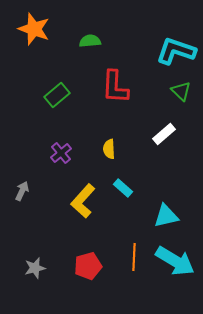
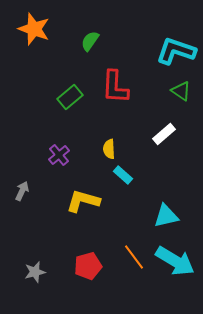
green semicircle: rotated 50 degrees counterclockwise
green triangle: rotated 10 degrees counterclockwise
green rectangle: moved 13 px right, 2 px down
purple cross: moved 2 px left, 2 px down
cyan rectangle: moved 13 px up
yellow L-shape: rotated 64 degrees clockwise
orange line: rotated 40 degrees counterclockwise
gray star: moved 4 px down
